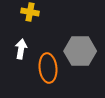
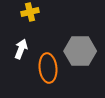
yellow cross: rotated 24 degrees counterclockwise
white arrow: rotated 12 degrees clockwise
